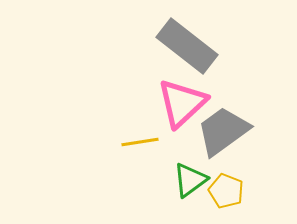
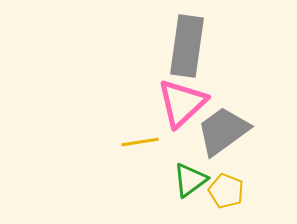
gray rectangle: rotated 60 degrees clockwise
